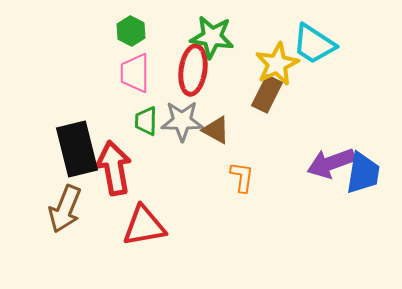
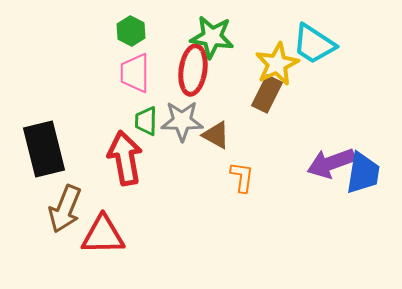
brown triangle: moved 5 px down
black rectangle: moved 33 px left
red arrow: moved 11 px right, 10 px up
red triangle: moved 41 px left, 9 px down; rotated 9 degrees clockwise
